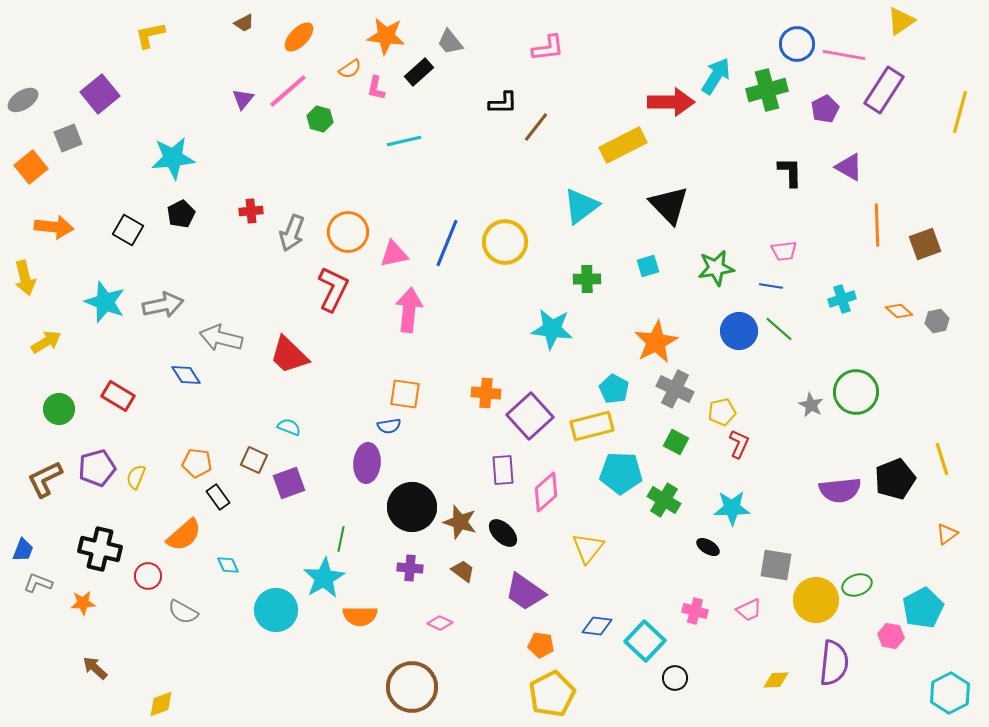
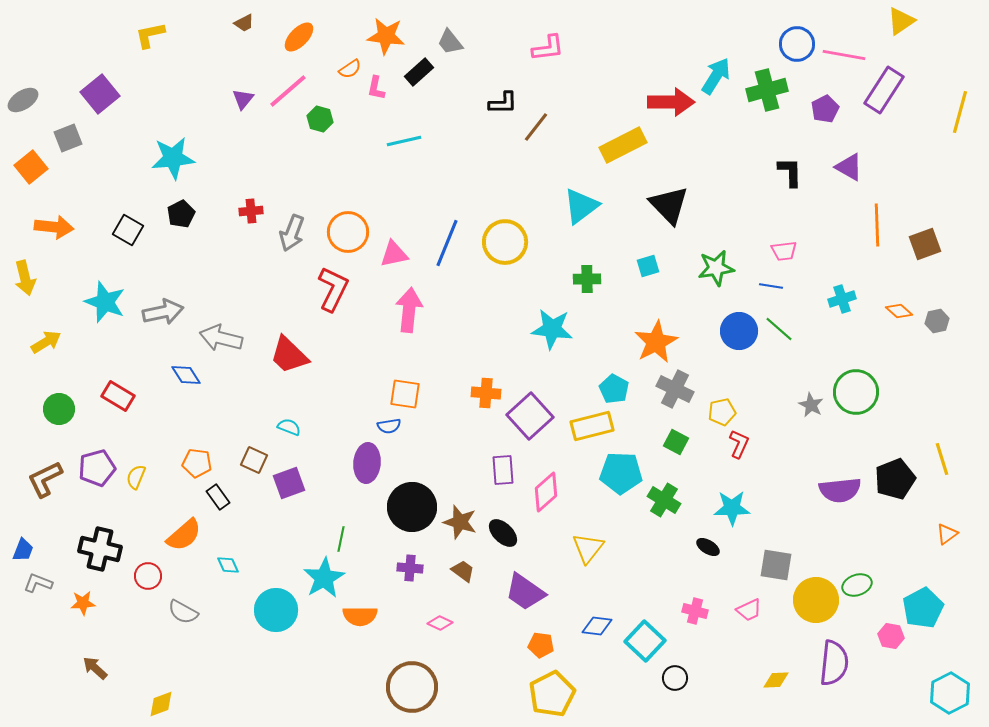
gray arrow at (163, 305): moved 7 px down
